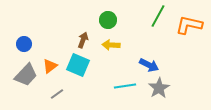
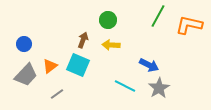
cyan line: rotated 35 degrees clockwise
